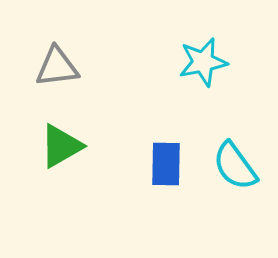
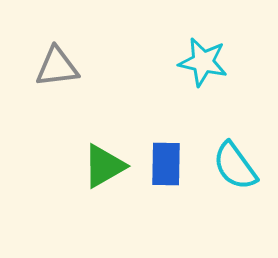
cyan star: rotated 24 degrees clockwise
green triangle: moved 43 px right, 20 px down
